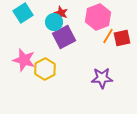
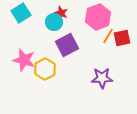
cyan square: moved 2 px left
purple square: moved 3 px right, 8 px down
